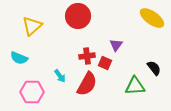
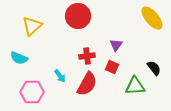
yellow ellipse: rotated 15 degrees clockwise
red square: moved 7 px right, 4 px down
